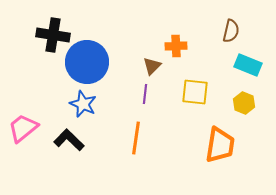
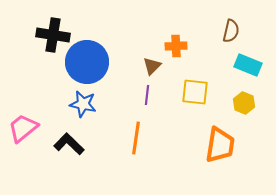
purple line: moved 2 px right, 1 px down
blue star: rotated 12 degrees counterclockwise
black L-shape: moved 4 px down
